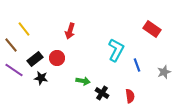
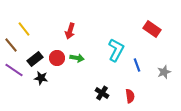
green arrow: moved 6 px left, 23 px up
